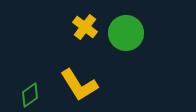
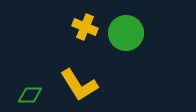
yellow cross: rotated 15 degrees counterclockwise
green diamond: rotated 35 degrees clockwise
